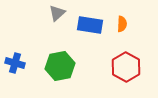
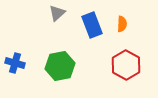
blue rectangle: moved 2 px right; rotated 60 degrees clockwise
red hexagon: moved 2 px up
